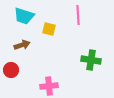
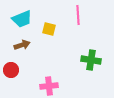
cyan trapezoid: moved 2 px left, 3 px down; rotated 40 degrees counterclockwise
